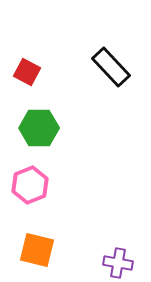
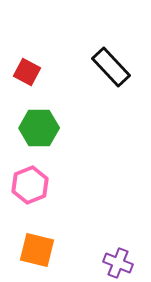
purple cross: rotated 12 degrees clockwise
